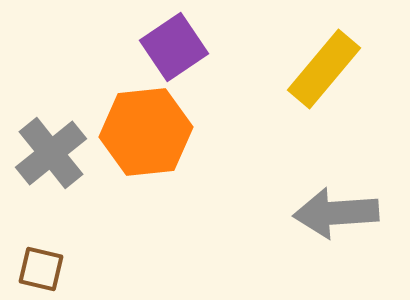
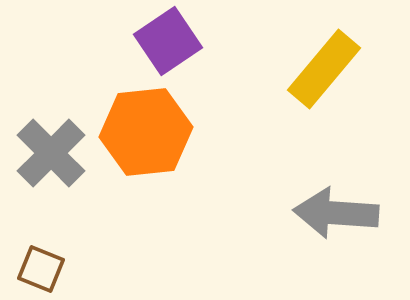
purple square: moved 6 px left, 6 px up
gray cross: rotated 6 degrees counterclockwise
gray arrow: rotated 8 degrees clockwise
brown square: rotated 9 degrees clockwise
